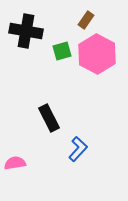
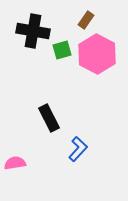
black cross: moved 7 px right
green square: moved 1 px up
